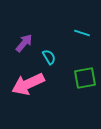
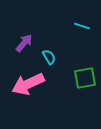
cyan line: moved 7 px up
